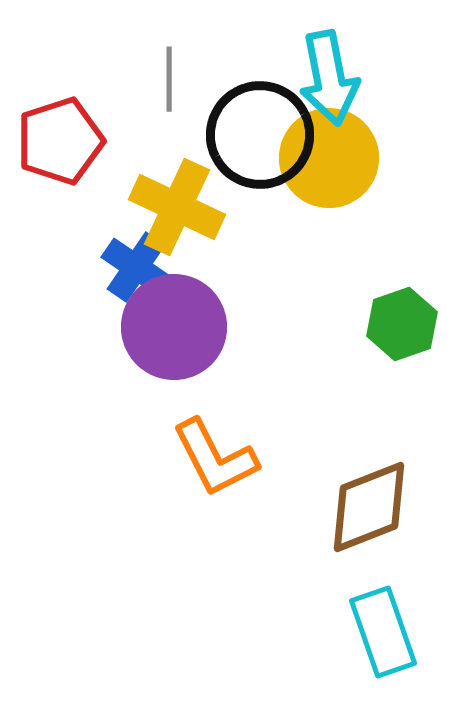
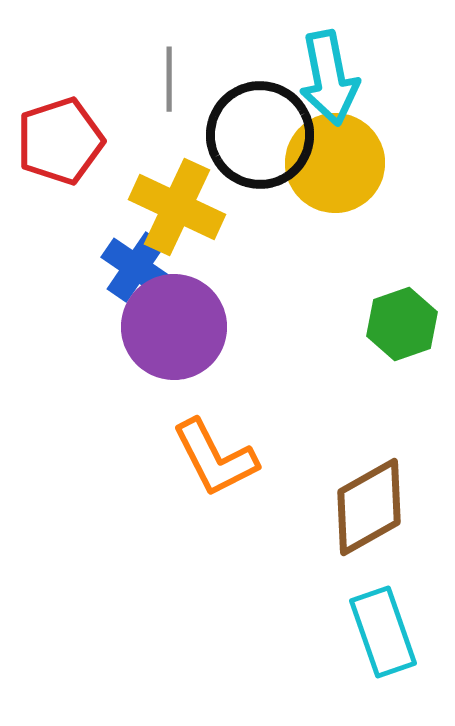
yellow circle: moved 6 px right, 5 px down
brown diamond: rotated 8 degrees counterclockwise
